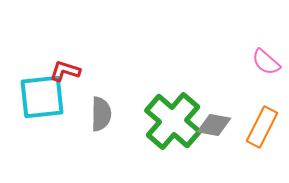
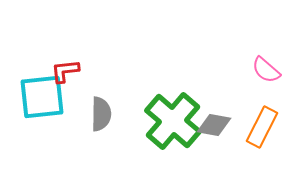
pink semicircle: moved 8 px down
red L-shape: rotated 24 degrees counterclockwise
